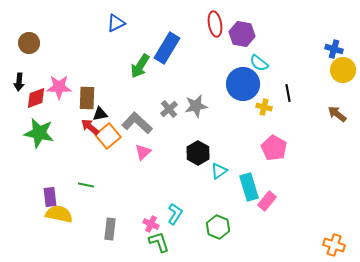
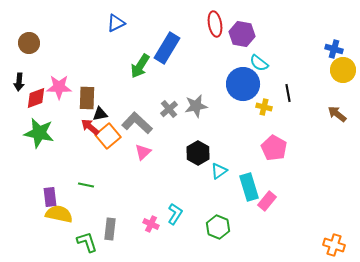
green L-shape: moved 72 px left
